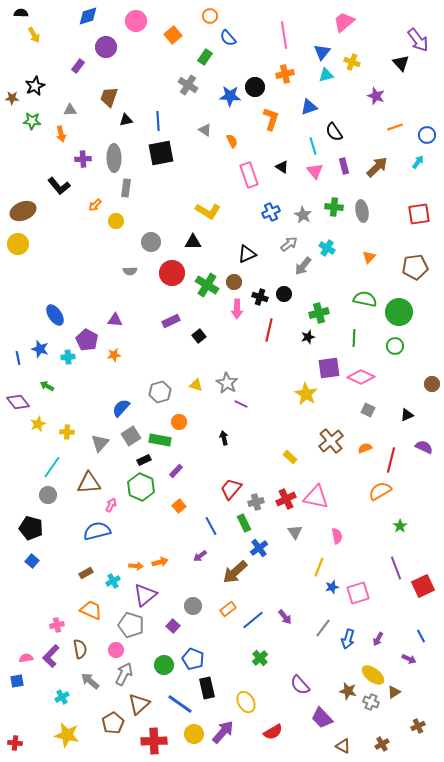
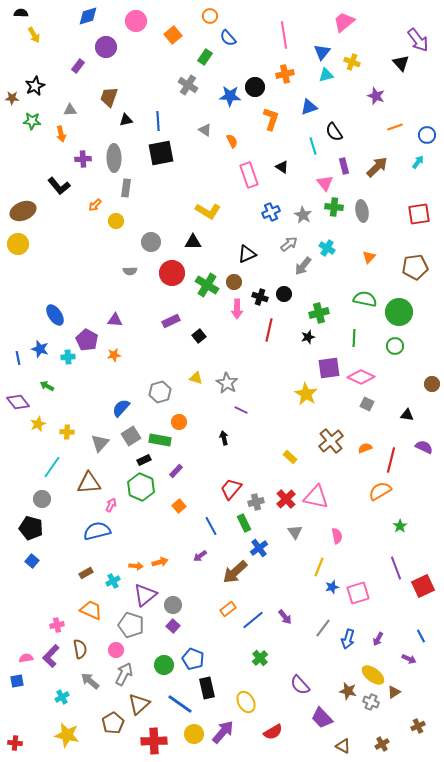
pink triangle at (315, 171): moved 10 px right, 12 px down
yellow triangle at (196, 385): moved 7 px up
purple line at (241, 404): moved 6 px down
gray square at (368, 410): moved 1 px left, 6 px up
black triangle at (407, 415): rotated 32 degrees clockwise
gray circle at (48, 495): moved 6 px left, 4 px down
red cross at (286, 499): rotated 18 degrees counterclockwise
gray circle at (193, 606): moved 20 px left, 1 px up
